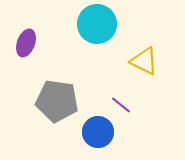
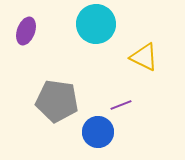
cyan circle: moved 1 px left
purple ellipse: moved 12 px up
yellow triangle: moved 4 px up
purple line: rotated 60 degrees counterclockwise
